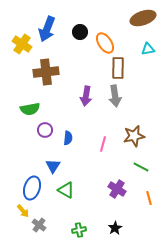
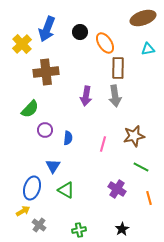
yellow cross: rotated 12 degrees clockwise
green semicircle: rotated 36 degrees counterclockwise
yellow arrow: rotated 80 degrees counterclockwise
black star: moved 7 px right, 1 px down
